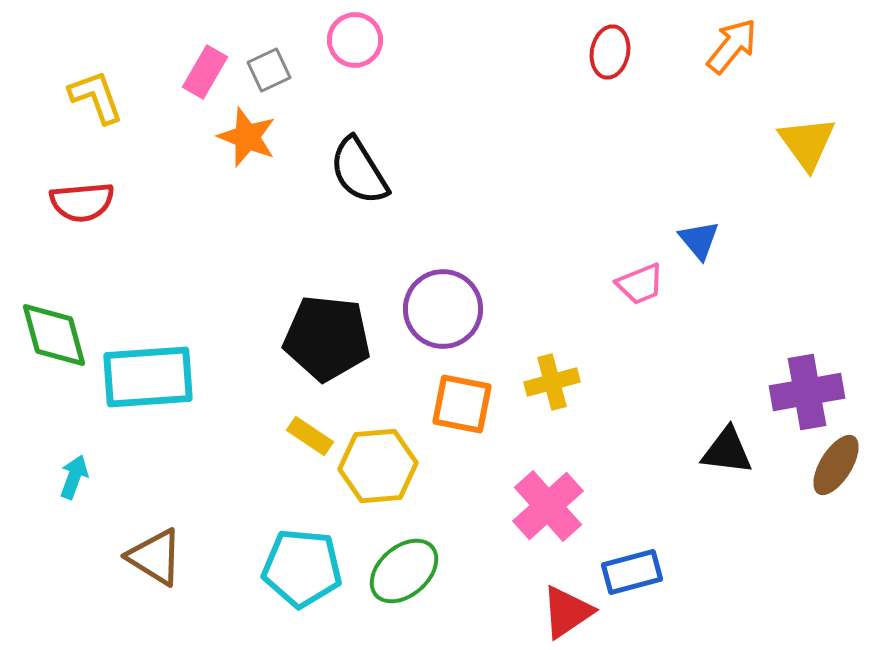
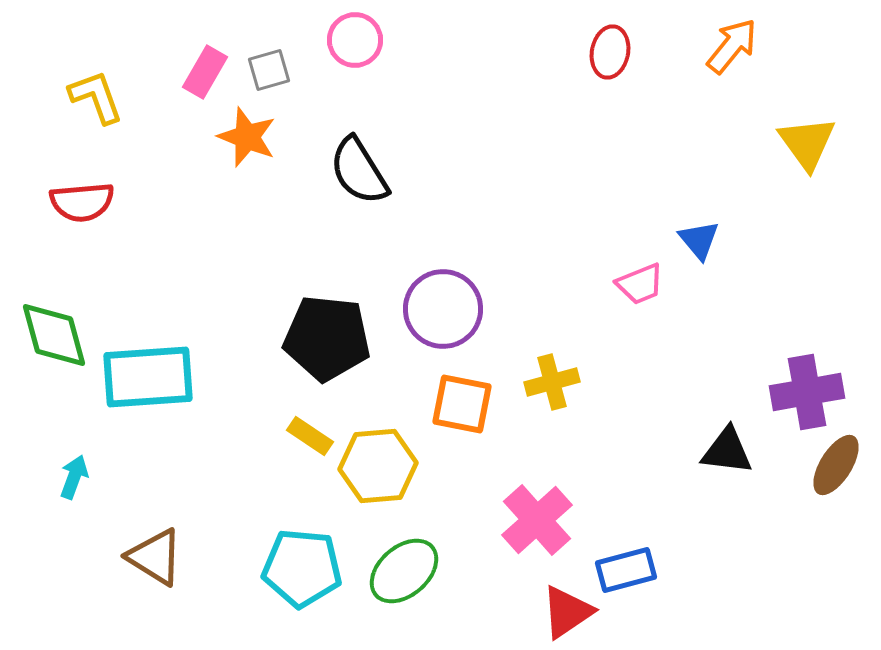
gray square: rotated 9 degrees clockwise
pink cross: moved 11 px left, 14 px down
blue rectangle: moved 6 px left, 2 px up
